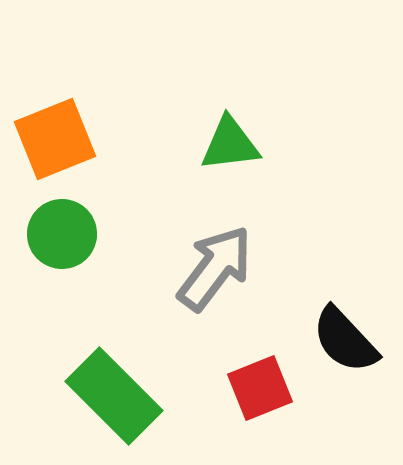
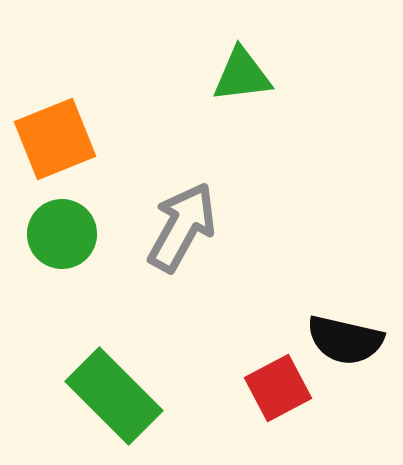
green triangle: moved 12 px right, 69 px up
gray arrow: moved 33 px left, 41 px up; rotated 8 degrees counterclockwise
black semicircle: rotated 34 degrees counterclockwise
red square: moved 18 px right; rotated 6 degrees counterclockwise
